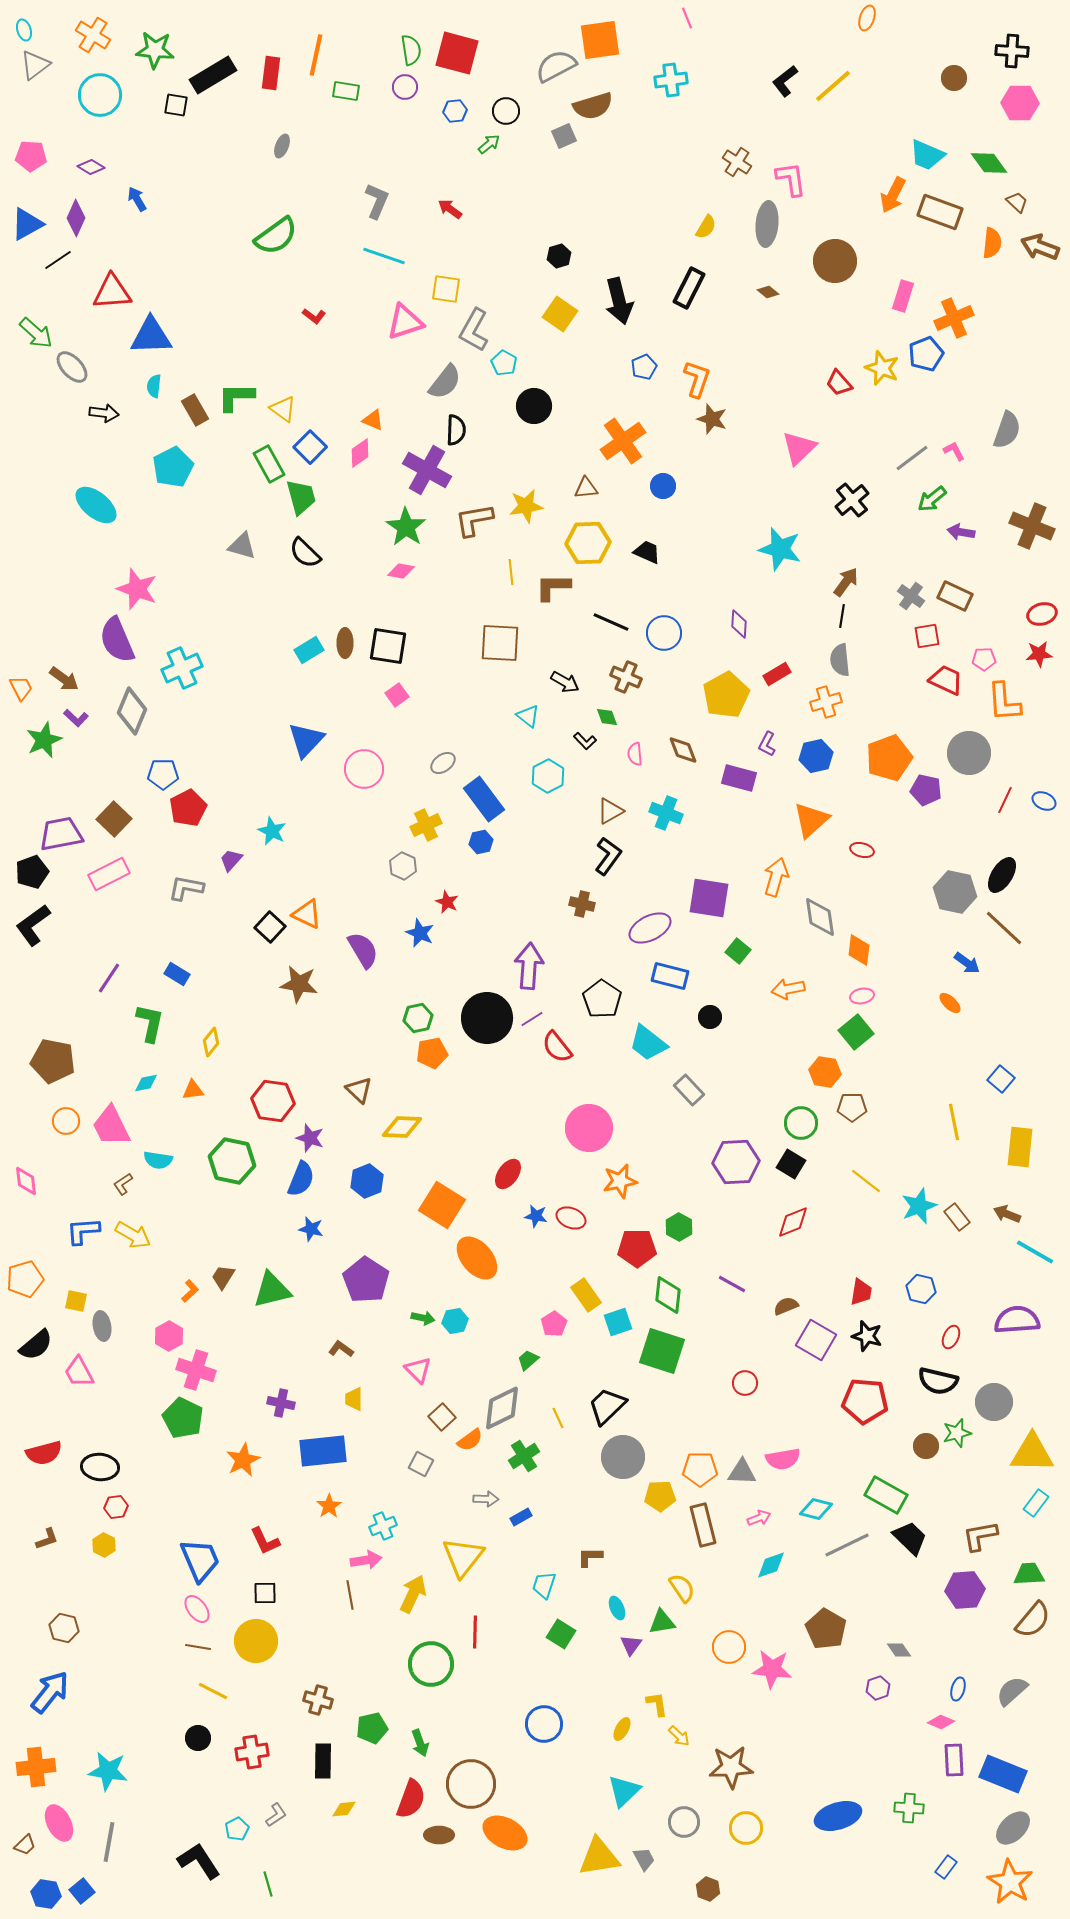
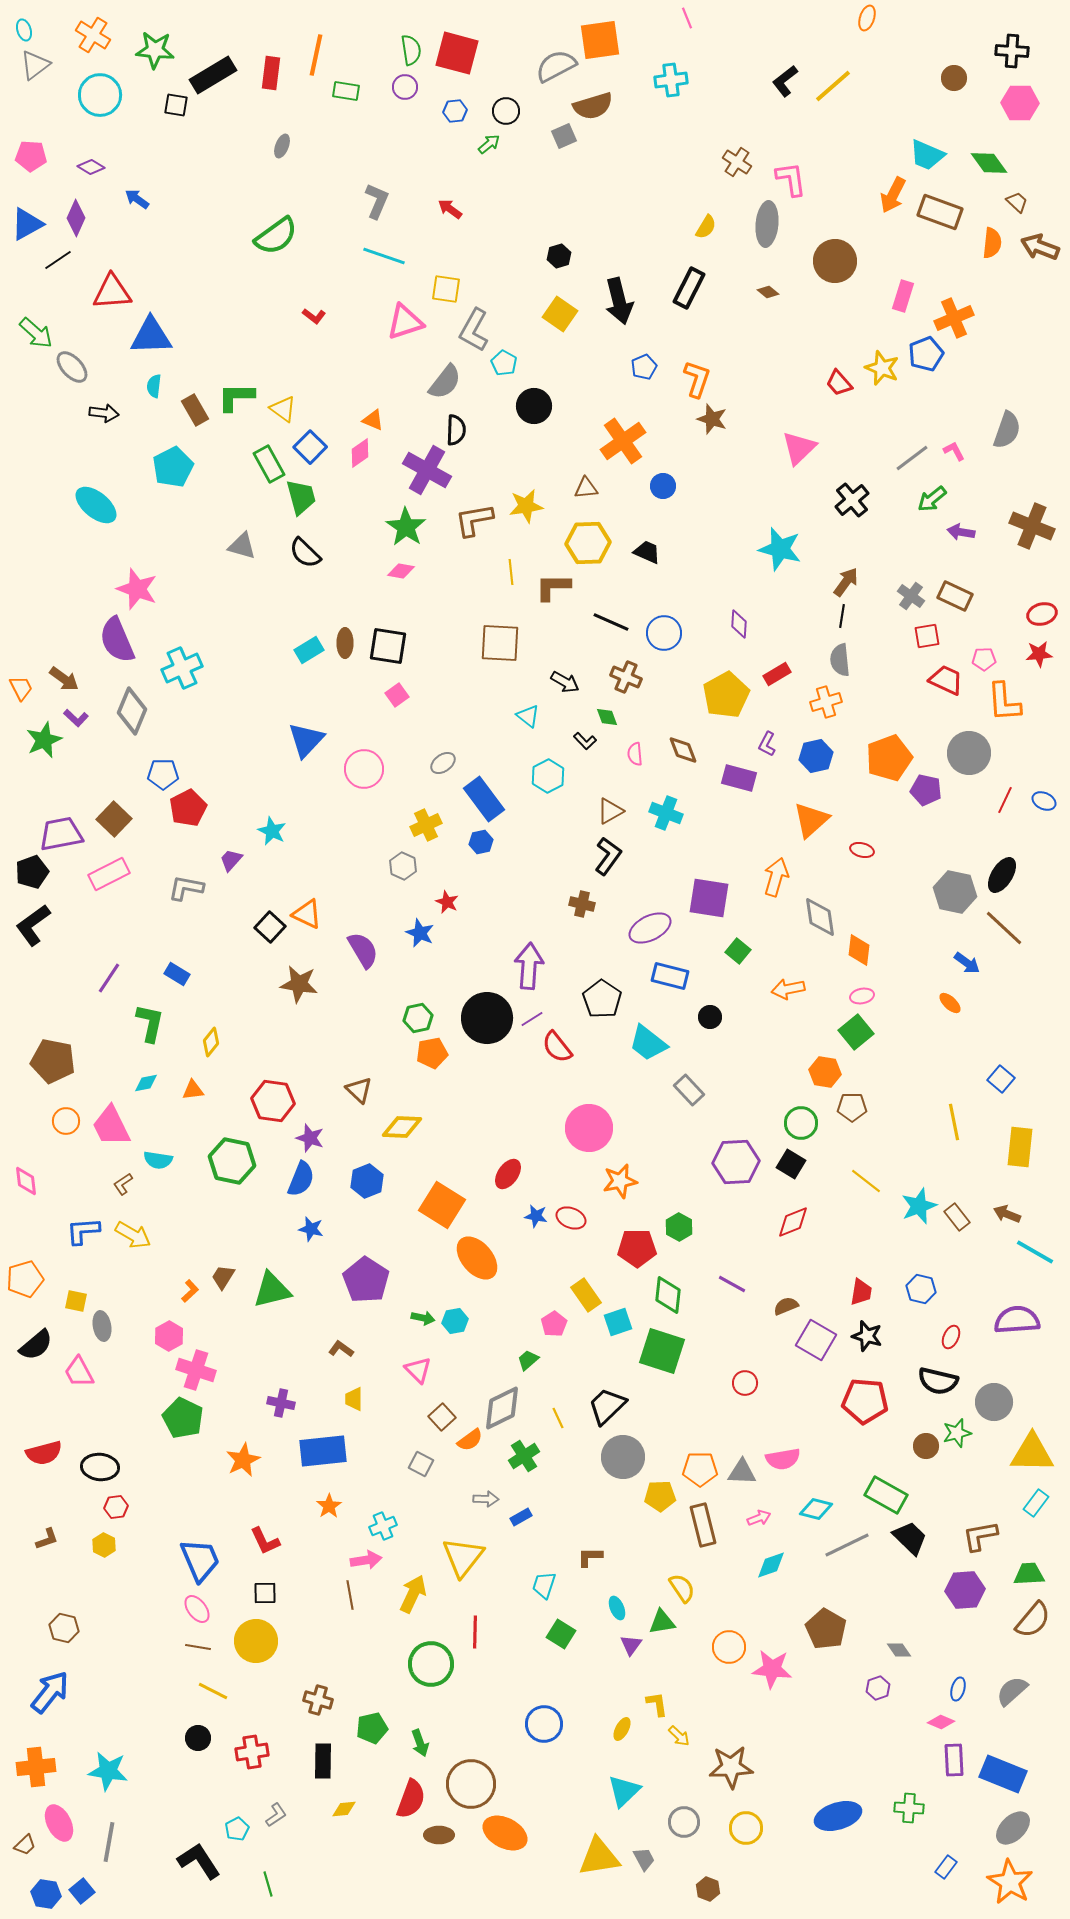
blue arrow at (137, 199): rotated 25 degrees counterclockwise
